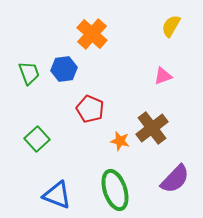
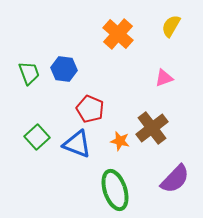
orange cross: moved 26 px right
blue hexagon: rotated 15 degrees clockwise
pink triangle: moved 1 px right, 2 px down
green square: moved 2 px up
blue triangle: moved 20 px right, 51 px up
